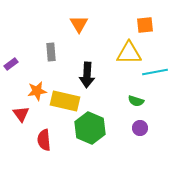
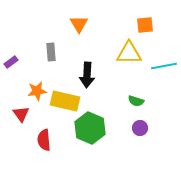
purple rectangle: moved 2 px up
cyan line: moved 9 px right, 6 px up
